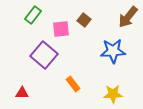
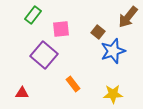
brown square: moved 14 px right, 12 px down
blue star: rotated 15 degrees counterclockwise
